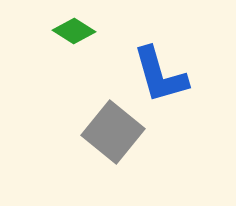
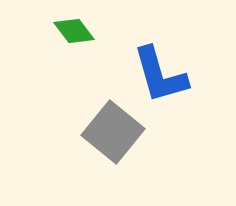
green diamond: rotated 21 degrees clockwise
